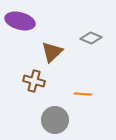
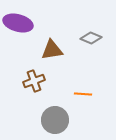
purple ellipse: moved 2 px left, 2 px down
brown triangle: moved 2 px up; rotated 35 degrees clockwise
brown cross: rotated 35 degrees counterclockwise
